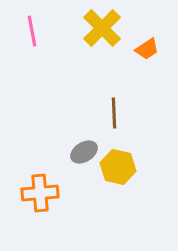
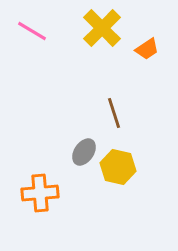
pink line: rotated 48 degrees counterclockwise
brown line: rotated 16 degrees counterclockwise
gray ellipse: rotated 24 degrees counterclockwise
